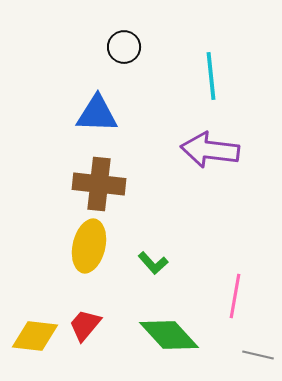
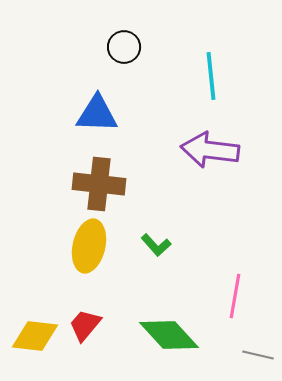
green L-shape: moved 3 px right, 18 px up
